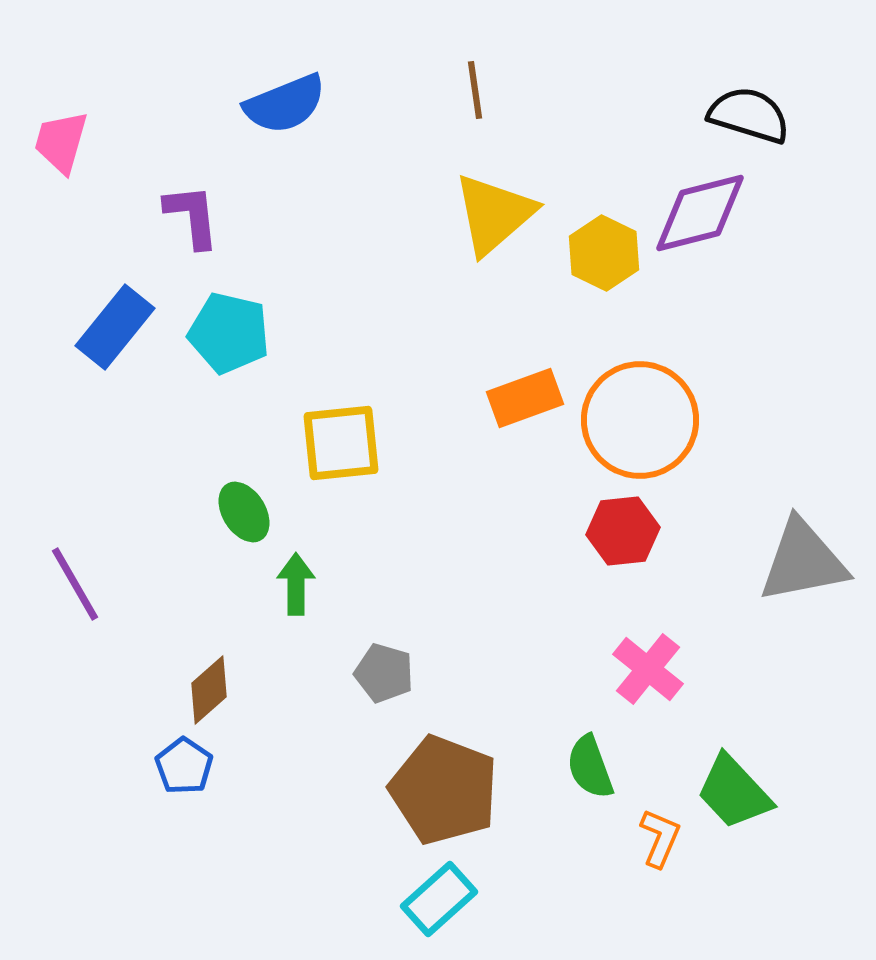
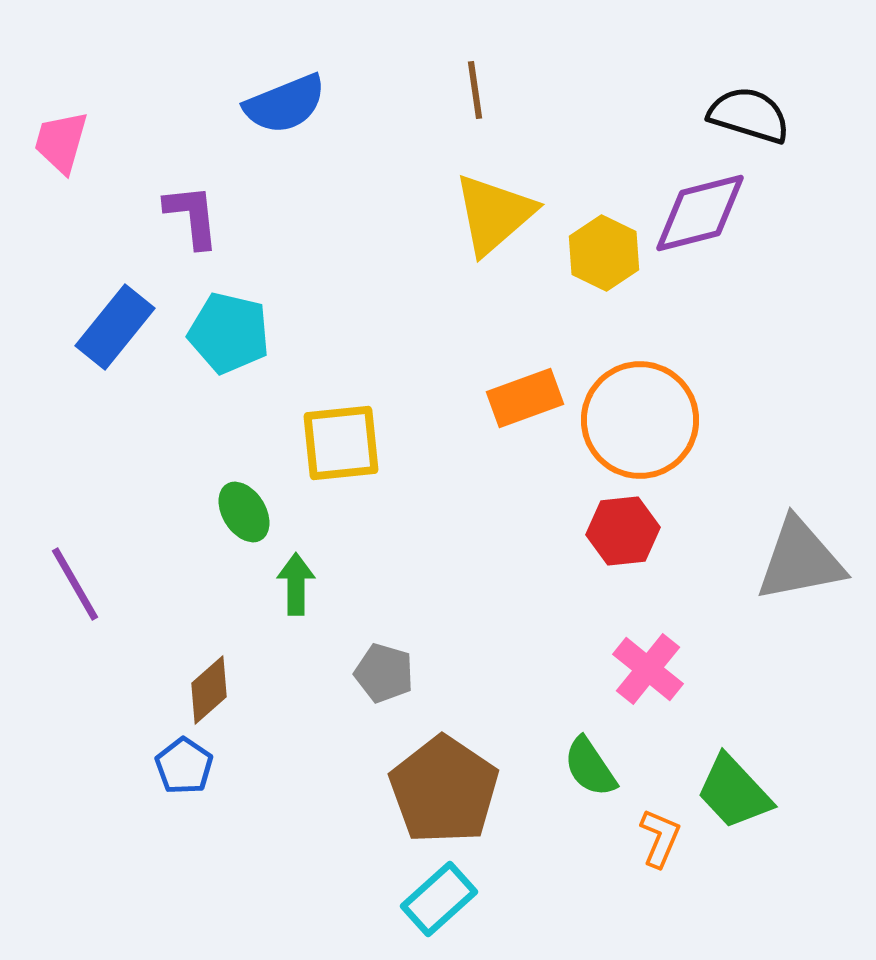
gray triangle: moved 3 px left, 1 px up
green semicircle: rotated 14 degrees counterclockwise
brown pentagon: rotated 13 degrees clockwise
